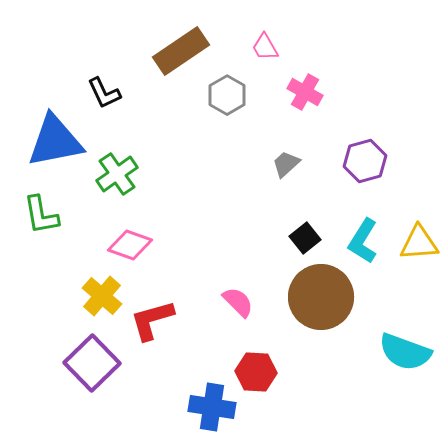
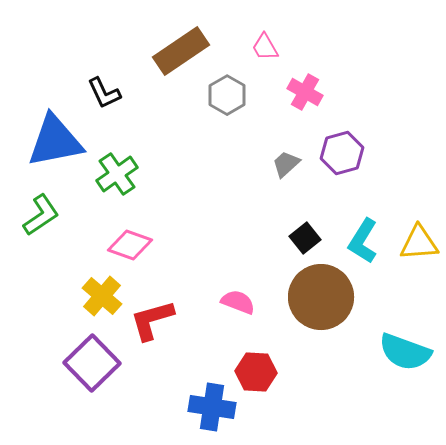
purple hexagon: moved 23 px left, 8 px up
green L-shape: rotated 114 degrees counterclockwise
pink semicircle: rotated 24 degrees counterclockwise
